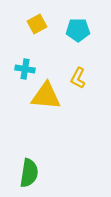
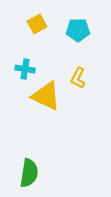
yellow triangle: rotated 20 degrees clockwise
